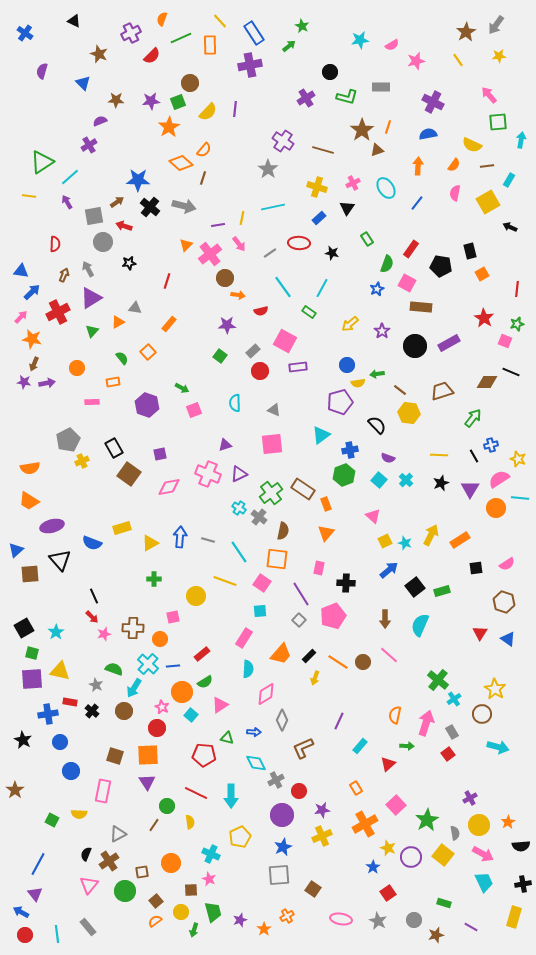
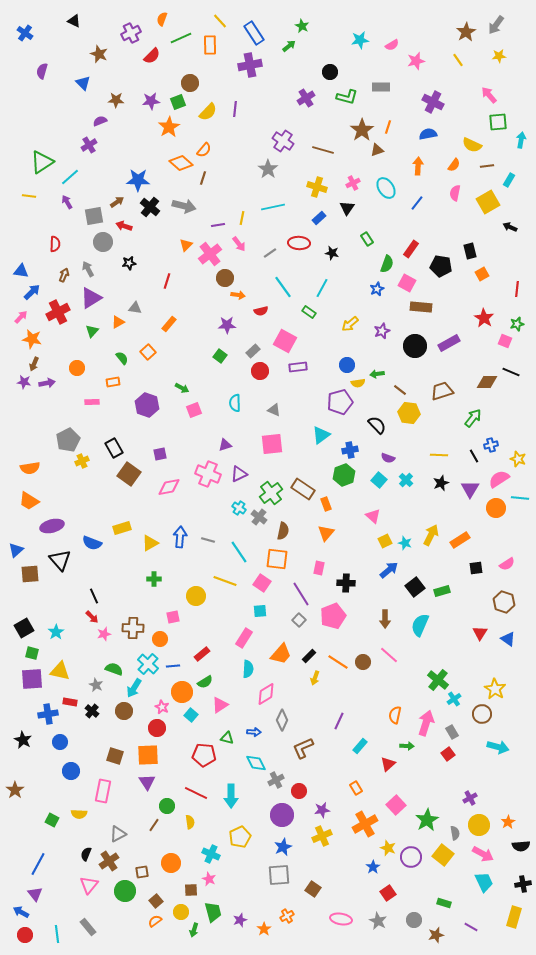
purple star at (382, 331): rotated 14 degrees clockwise
